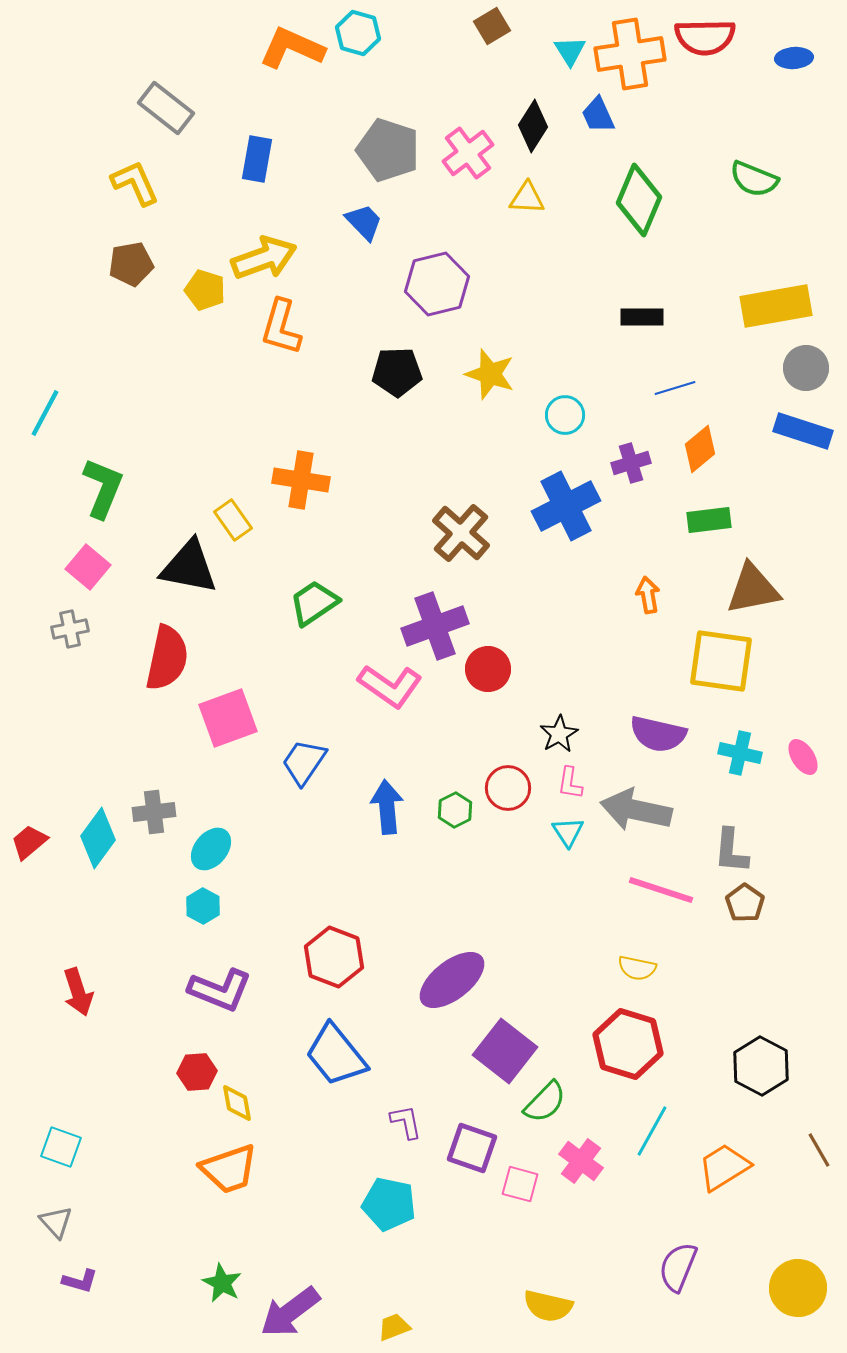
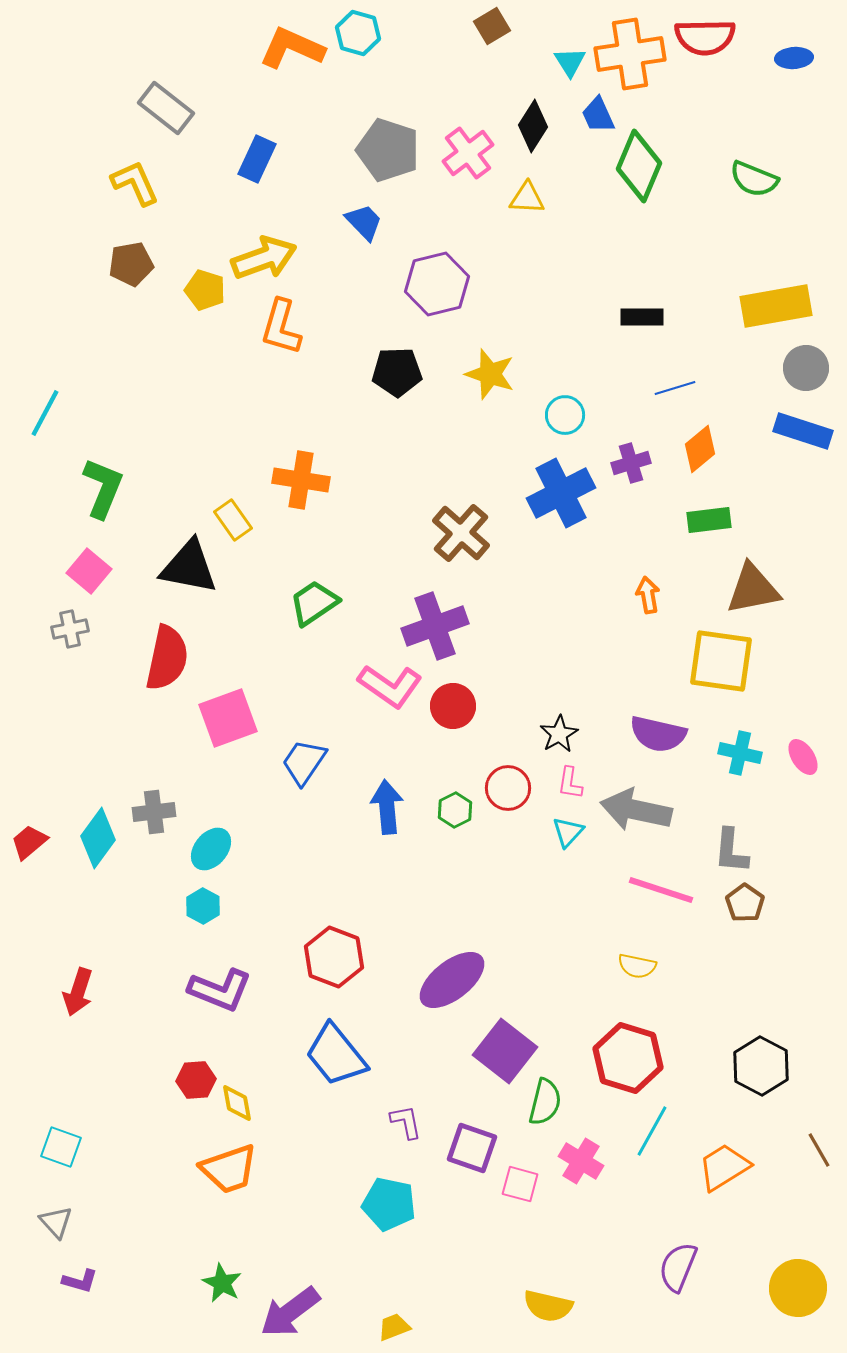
cyan triangle at (570, 51): moved 11 px down
blue rectangle at (257, 159): rotated 15 degrees clockwise
green diamond at (639, 200): moved 34 px up
blue cross at (566, 506): moved 5 px left, 13 px up
pink square at (88, 567): moved 1 px right, 4 px down
red circle at (488, 669): moved 35 px left, 37 px down
cyan triangle at (568, 832): rotated 16 degrees clockwise
yellow semicircle at (637, 968): moved 2 px up
red arrow at (78, 992): rotated 36 degrees clockwise
red hexagon at (628, 1044): moved 14 px down
red hexagon at (197, 1072): moved 1 px left, 8 px down
green semicircle at (545, 1102): rotated 30 degrees counterclockwise
pink cross at (581, 1161): rotated 6 degrees counterclockwise
